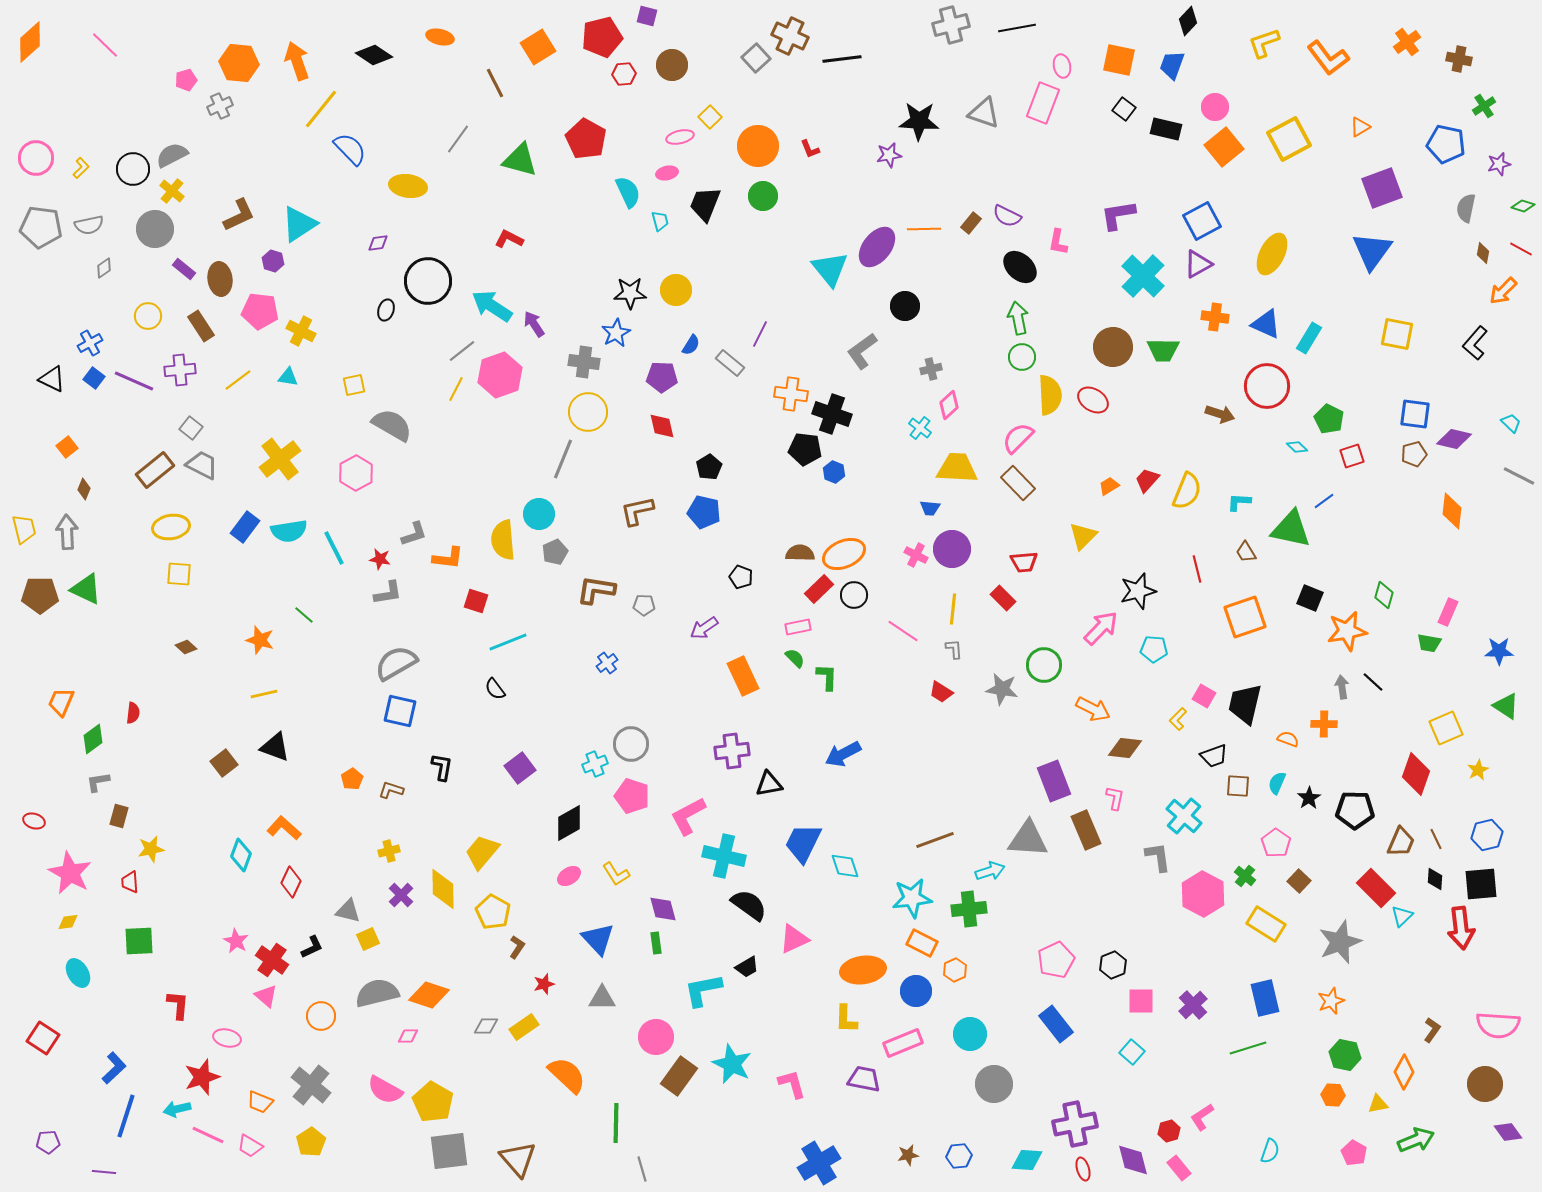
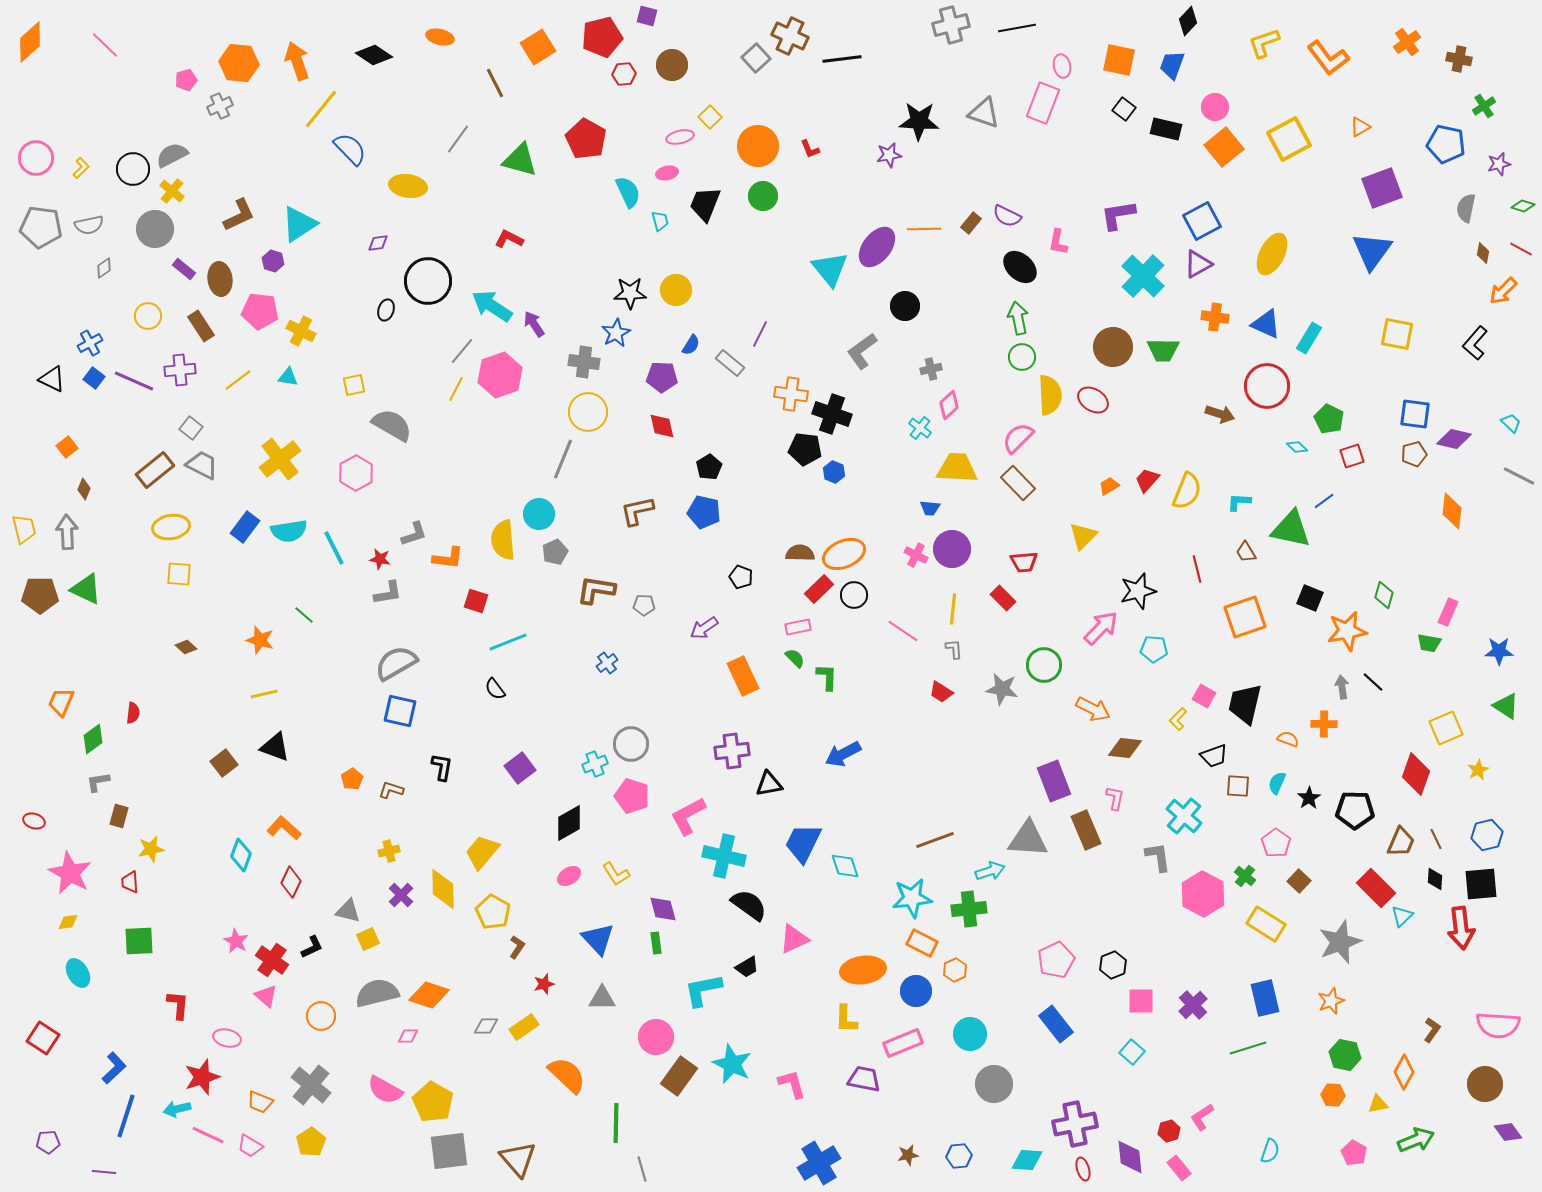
gray line at (462, 351): rotated 12 degrees counterclockwise
purple diamond at (1133, 1160): moved 3 px left, 3 px up; rotated 9 degrees clockwise
